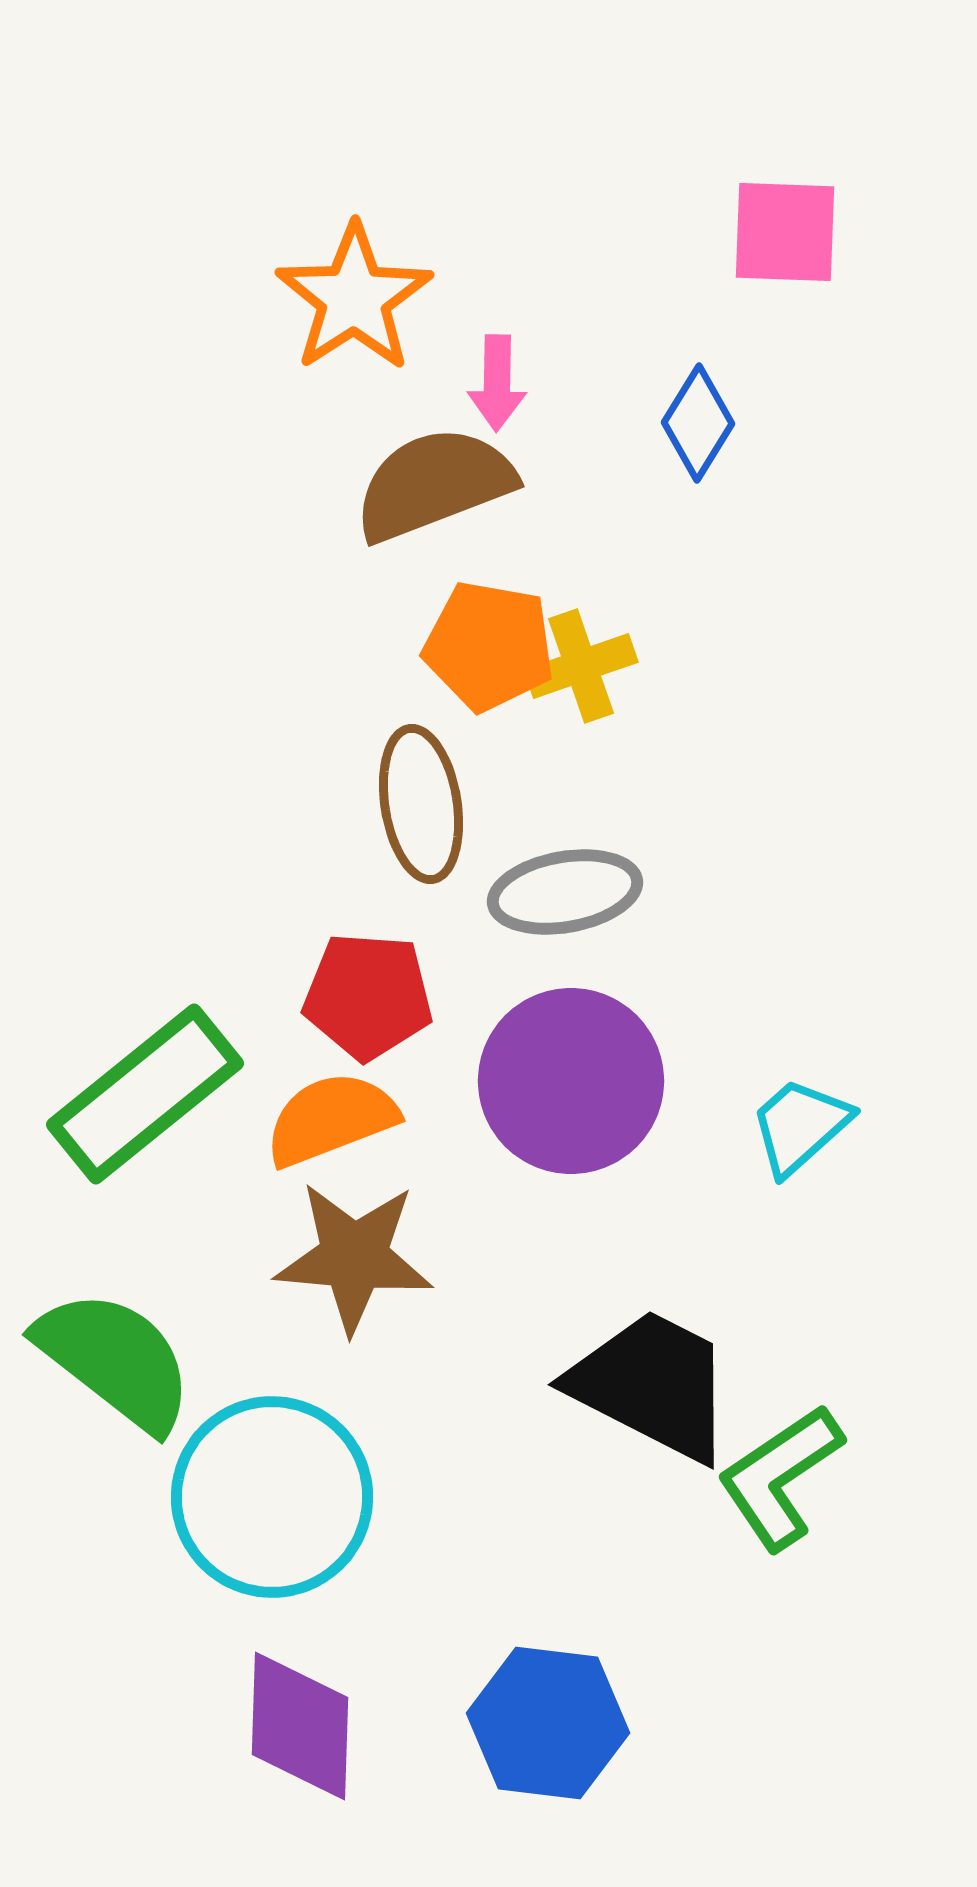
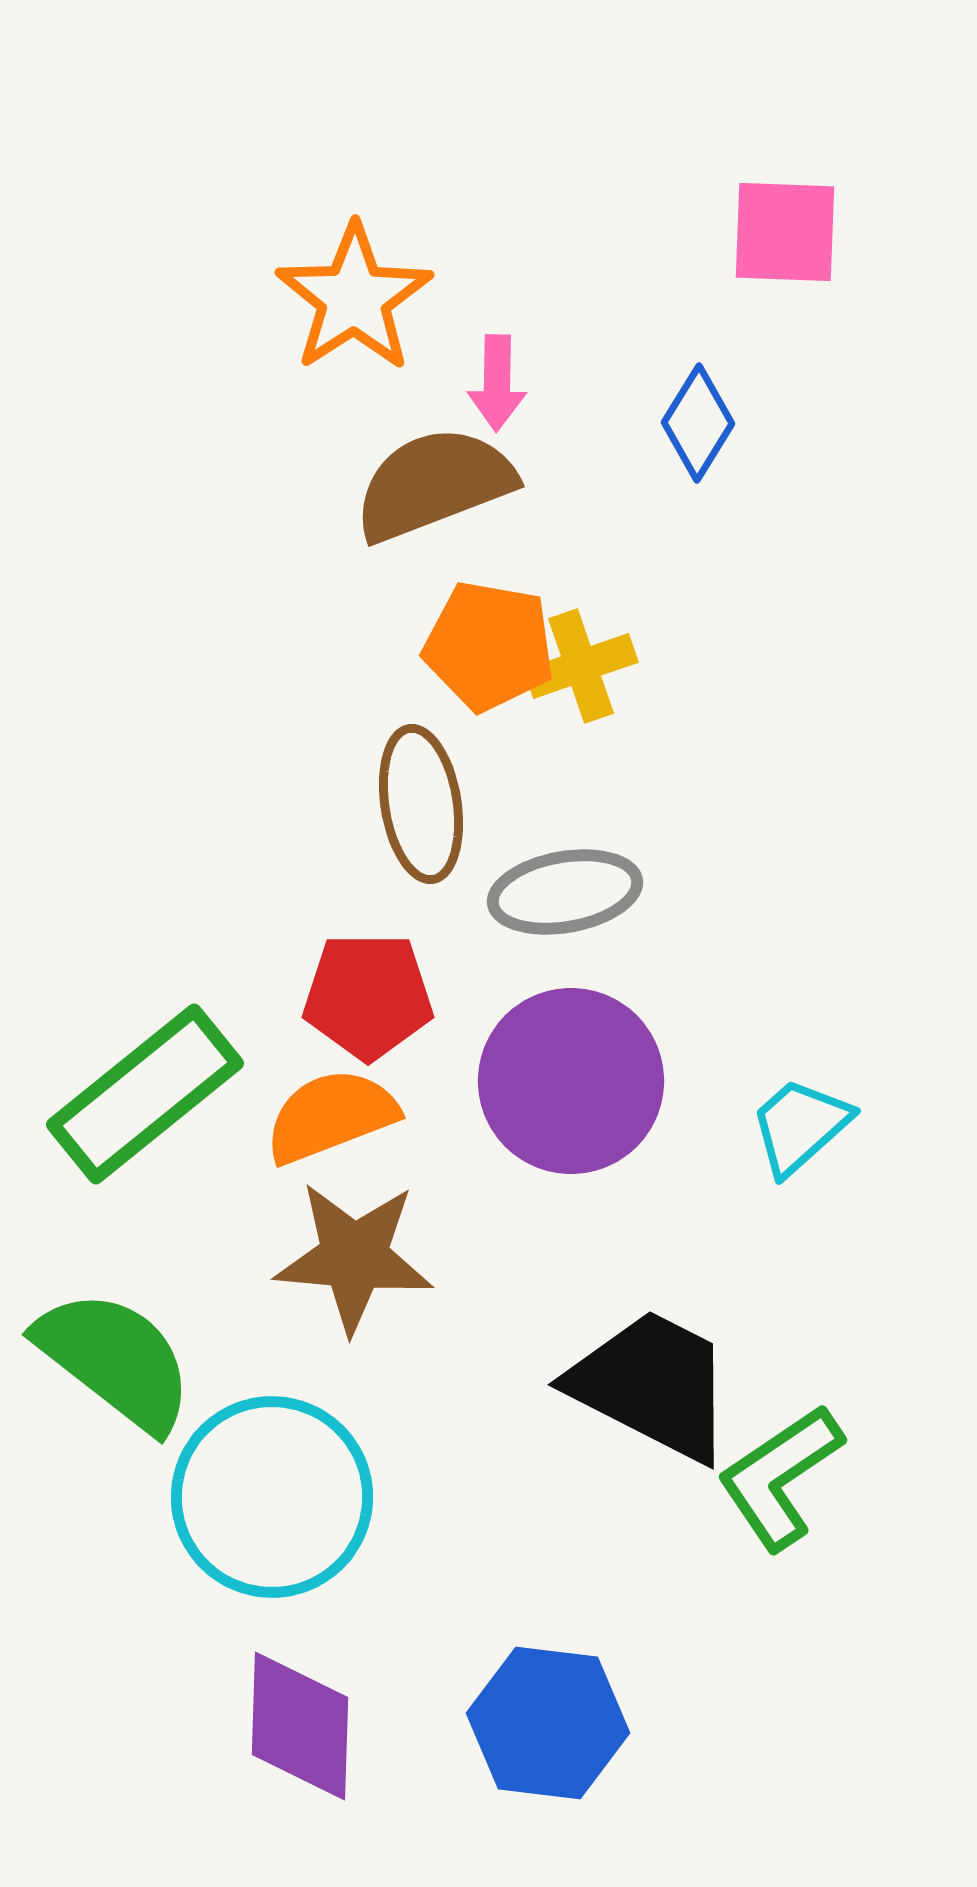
red pentagon: rotated 4 degrees counterclockwise
orange semicircle: moved 3 px up
